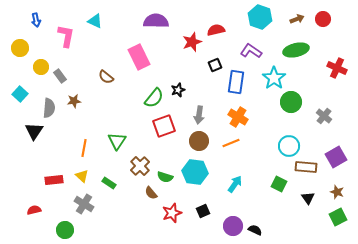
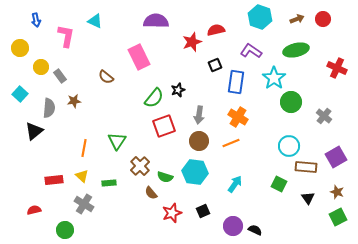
black triangle at (34, 131): rotated 18 degrees clockwise
green rectangle at (109, 183): rotated 40 degrees counterclockwise
